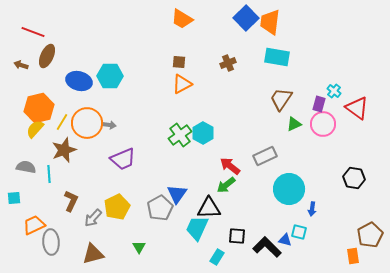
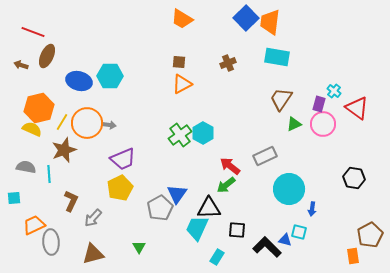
yellow semicircle at (35, 129): moved 3 px left; rotated 72 degrees clockwise
yellow pentagon at (117, 207): moved 3 px right, 19 px up
black square at (237, 236): moved 6 px up
